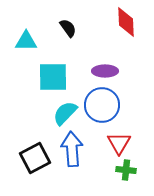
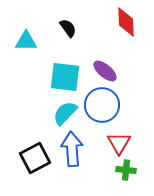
purple ellipse: rotated 40 degrees clockwise
cyan square: moved 12 px right; rotated 8 degrees clockwise
